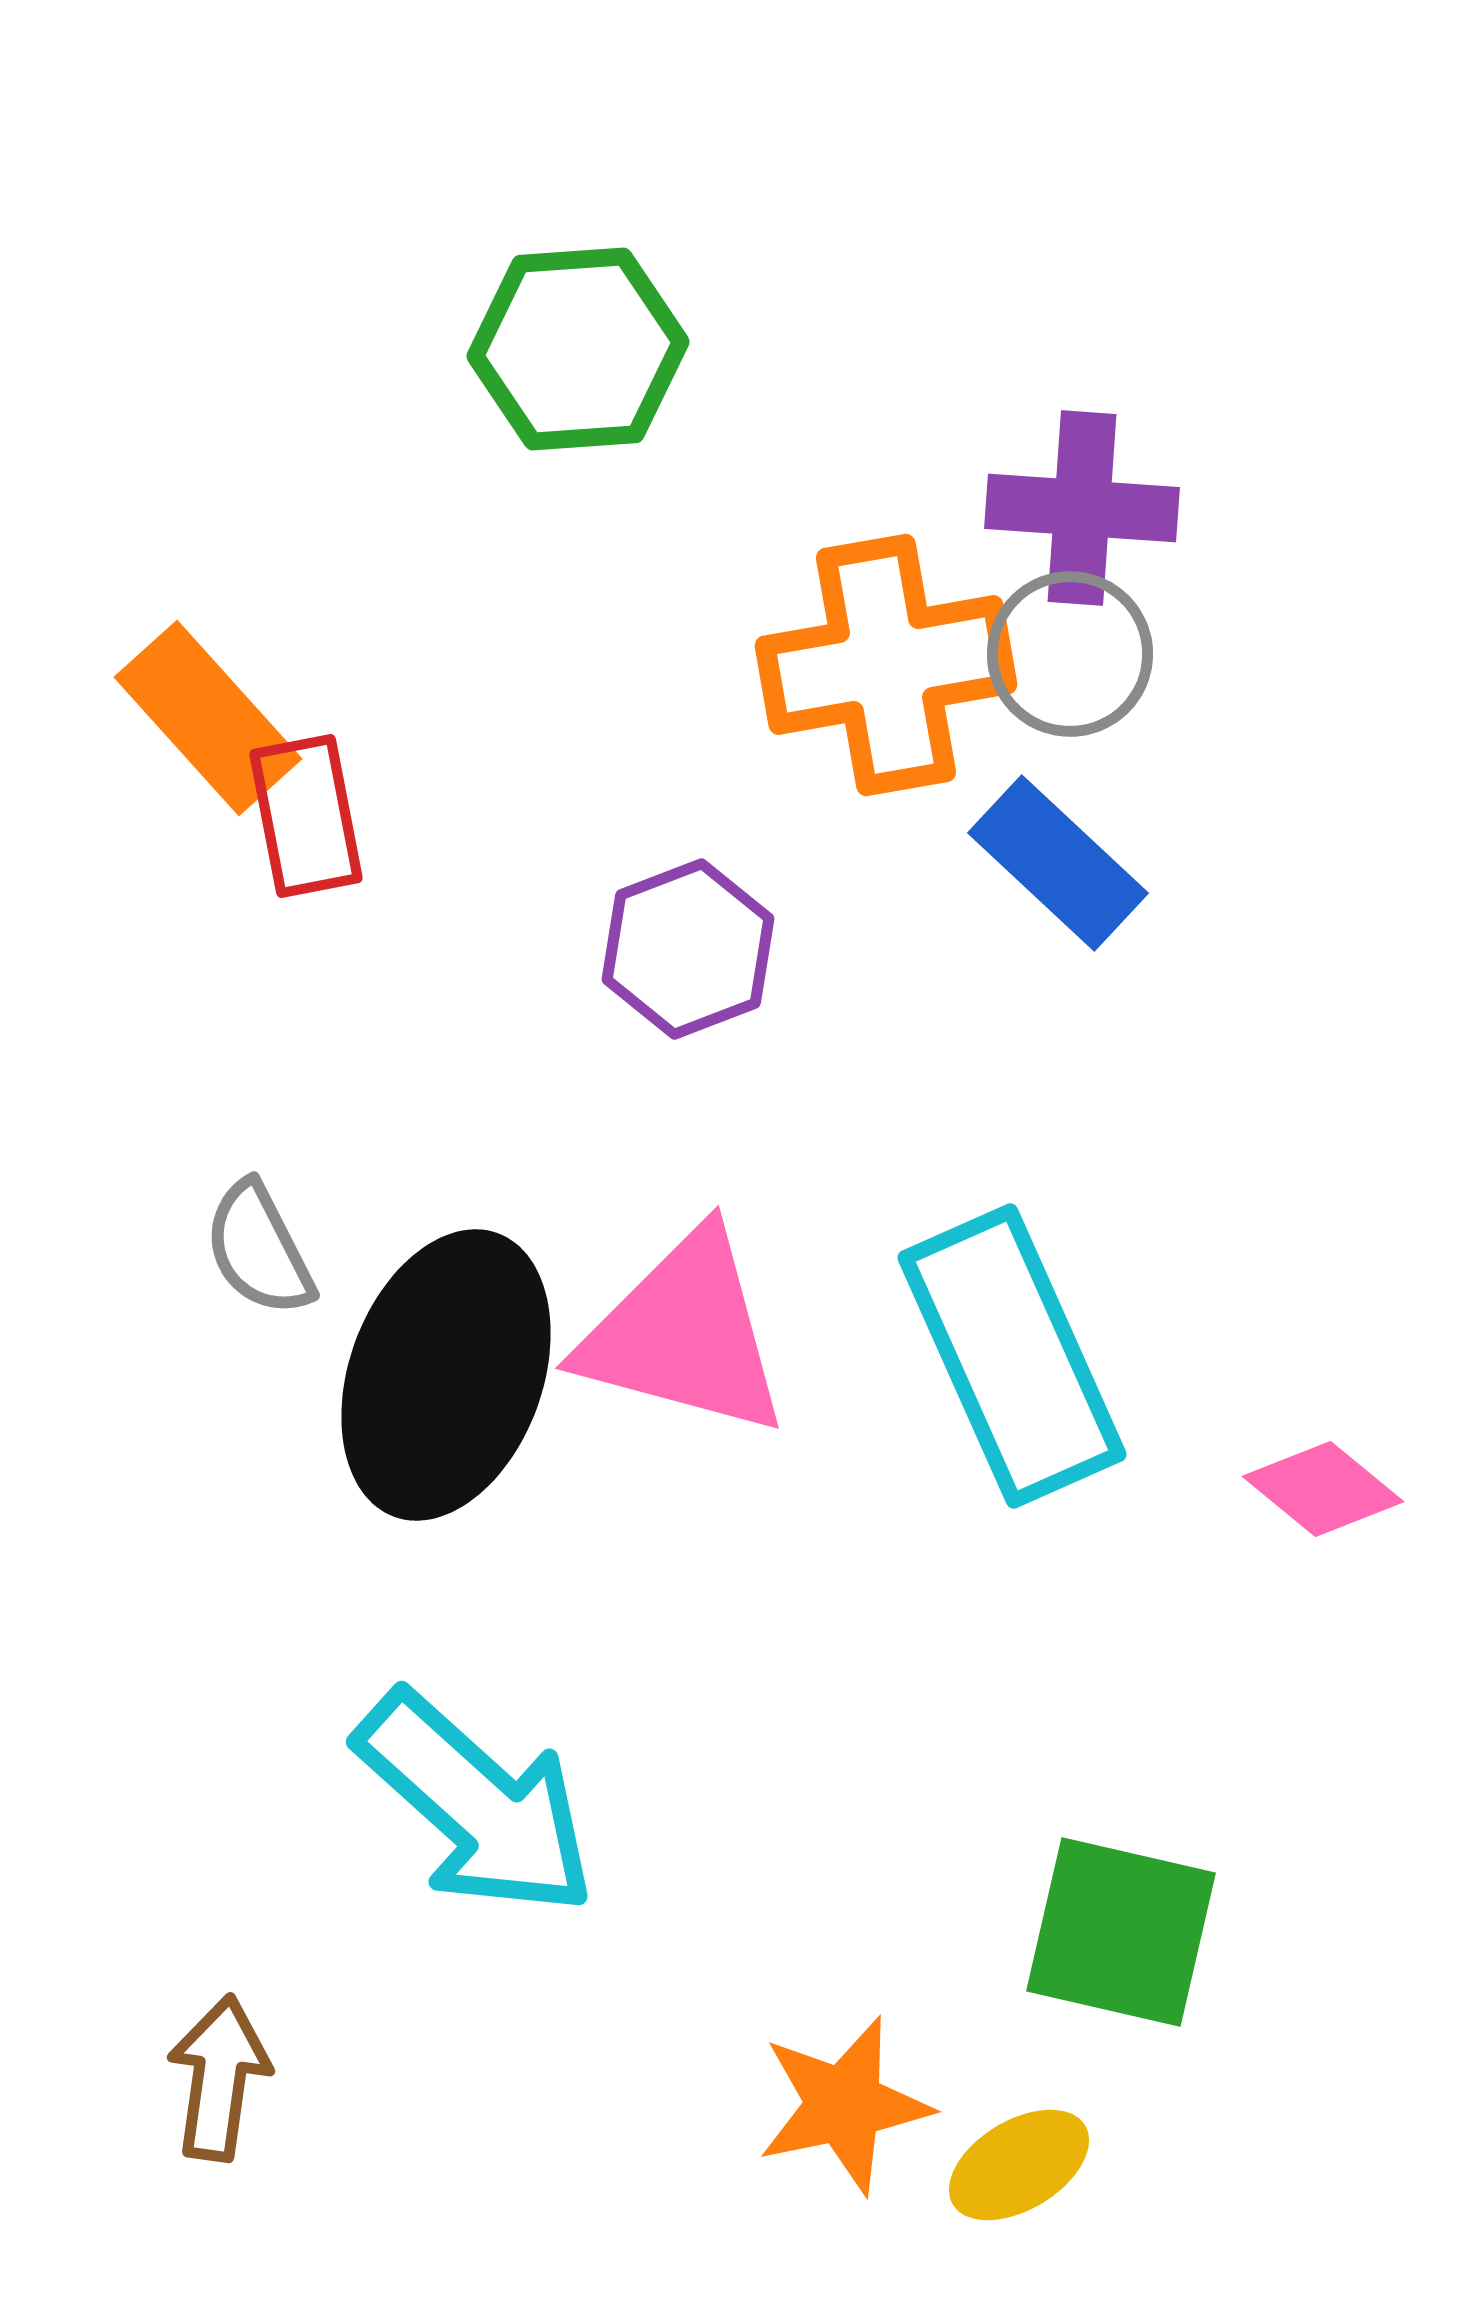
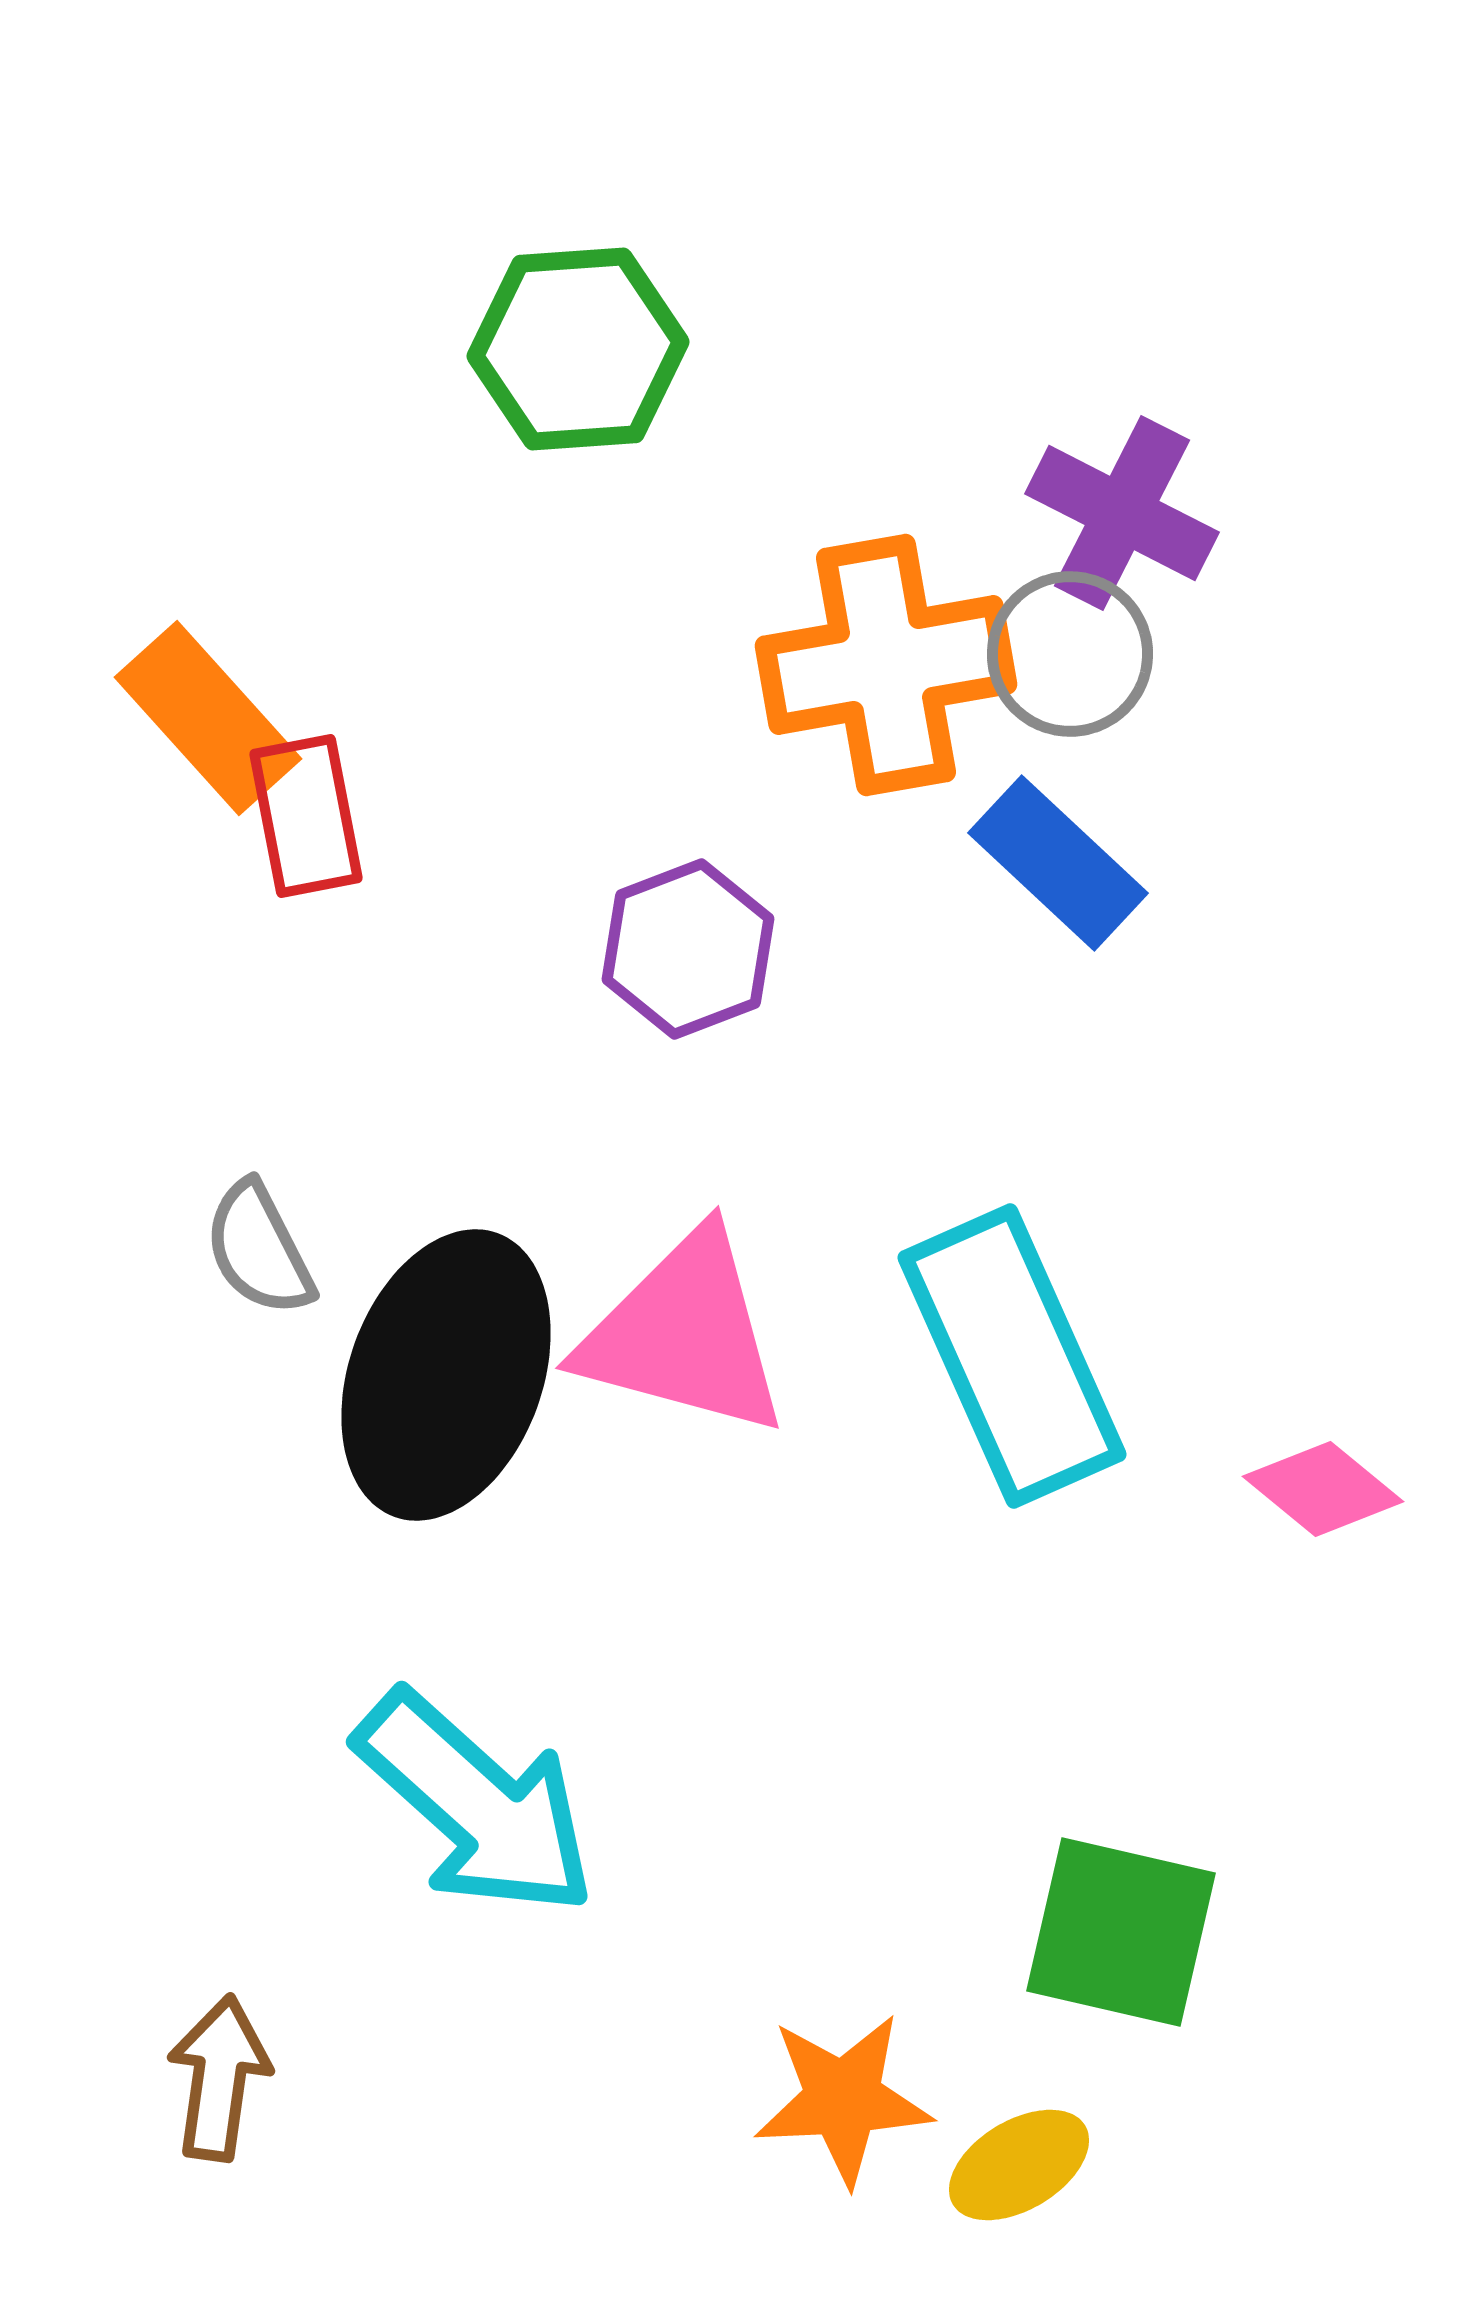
purple cross: moved 40 px right, 5 px down; rotated 23 degrees clockwise
orange star: moved 1 px left, 6 px up; rotated 9 degrees clockwise
